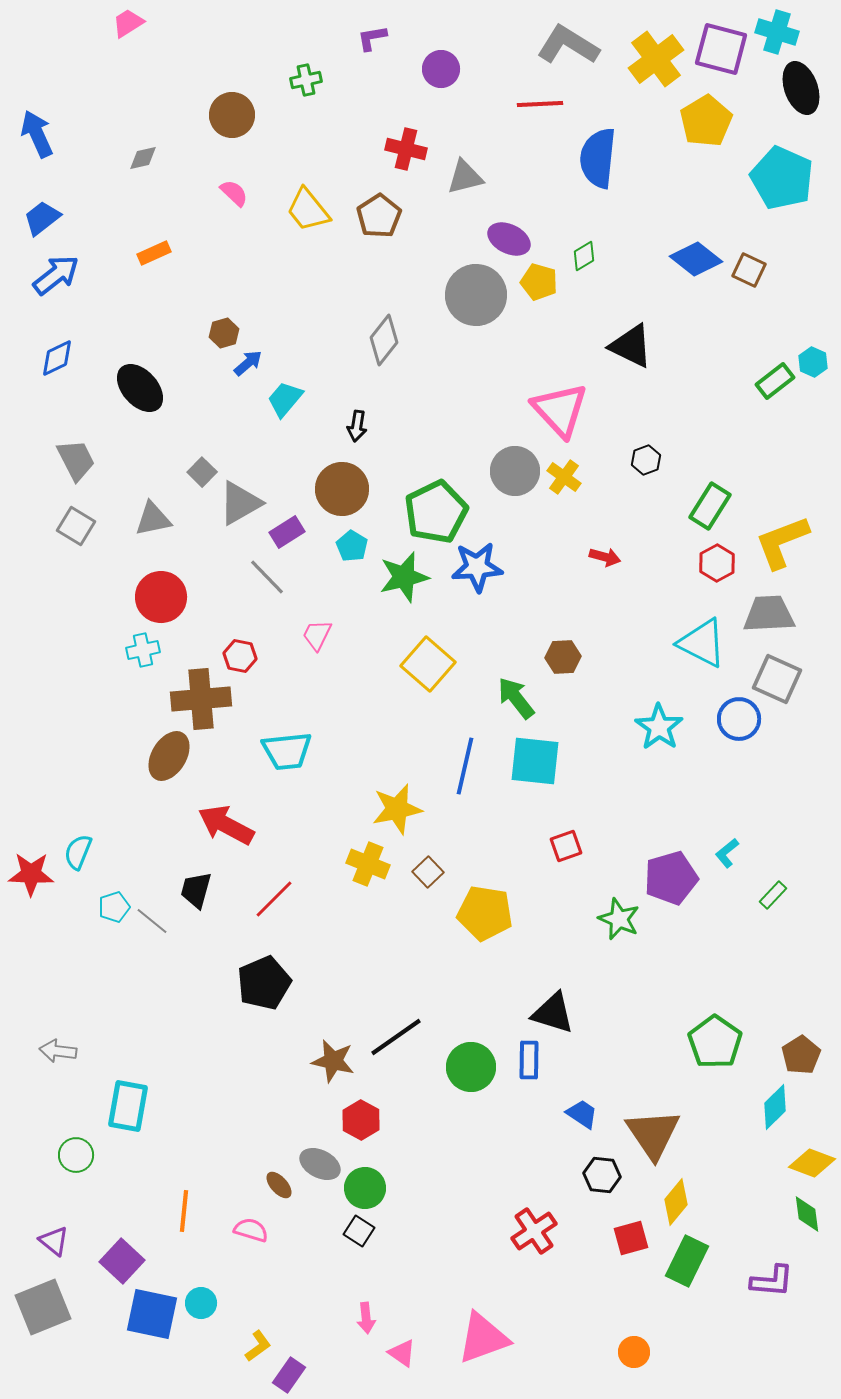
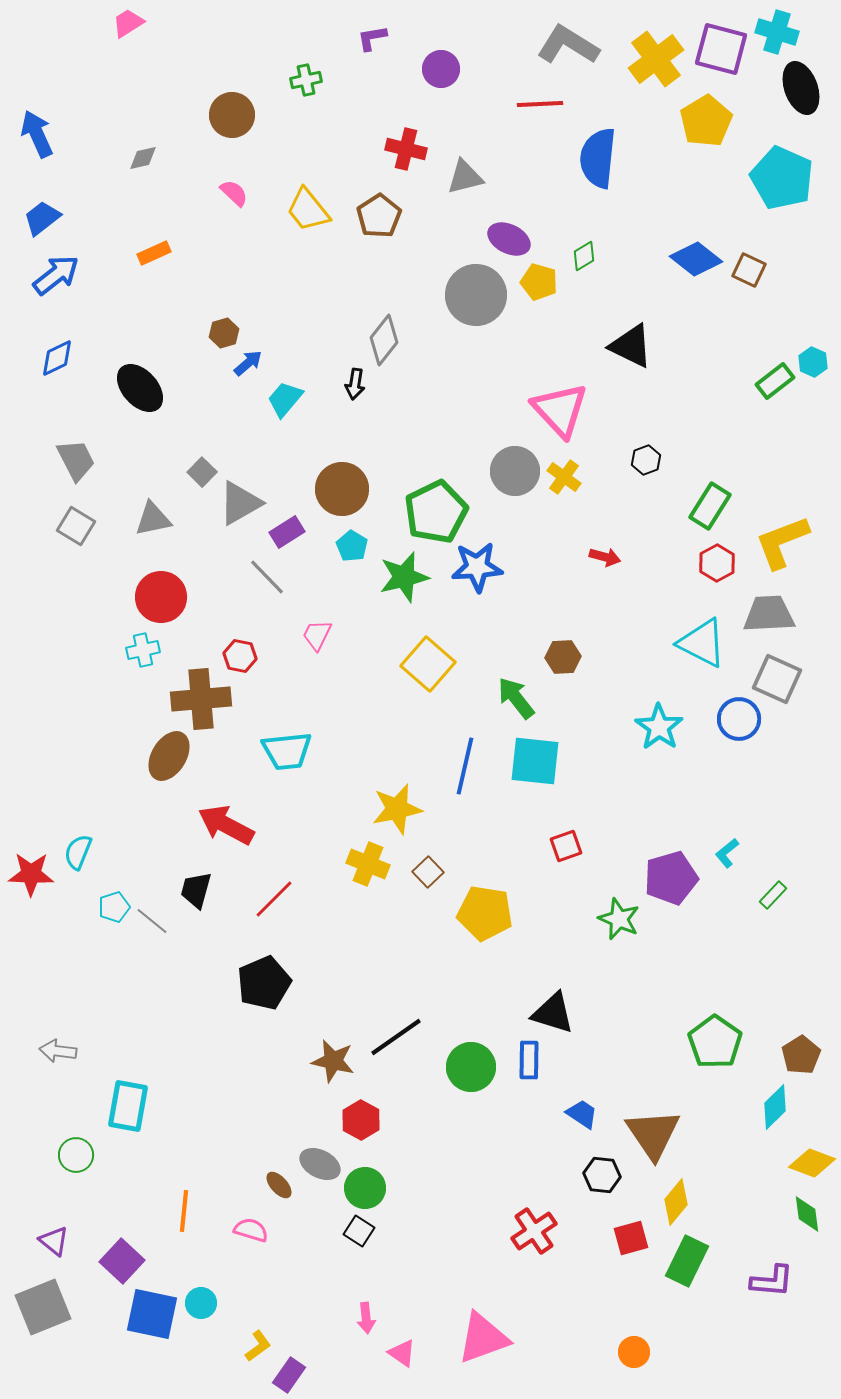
black arrow at (357, 426): moved 2 px left, 42 px up
